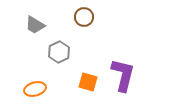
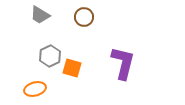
gray trapezoid: moved 5 px right, 10 px up
gray hexagon: moved 9 px left, 4 px down
purple L-shape: moved 12 px up
orange square: moved 16 px left, 14 px up
